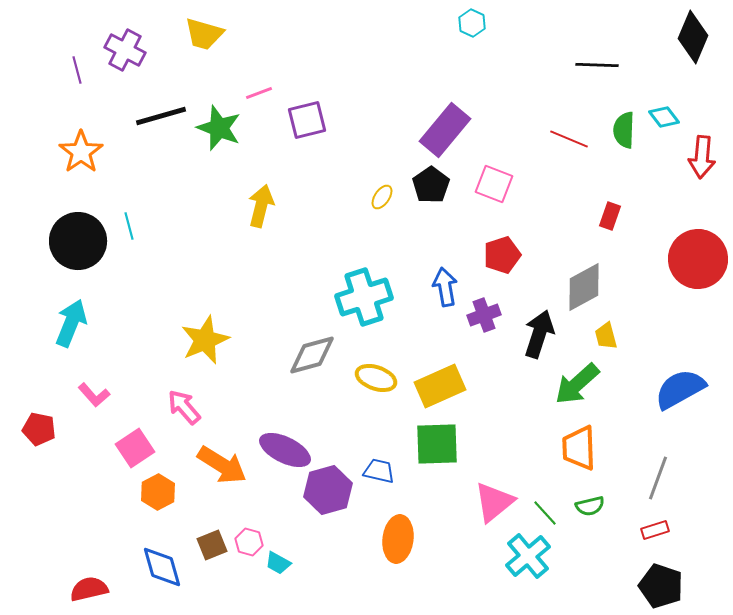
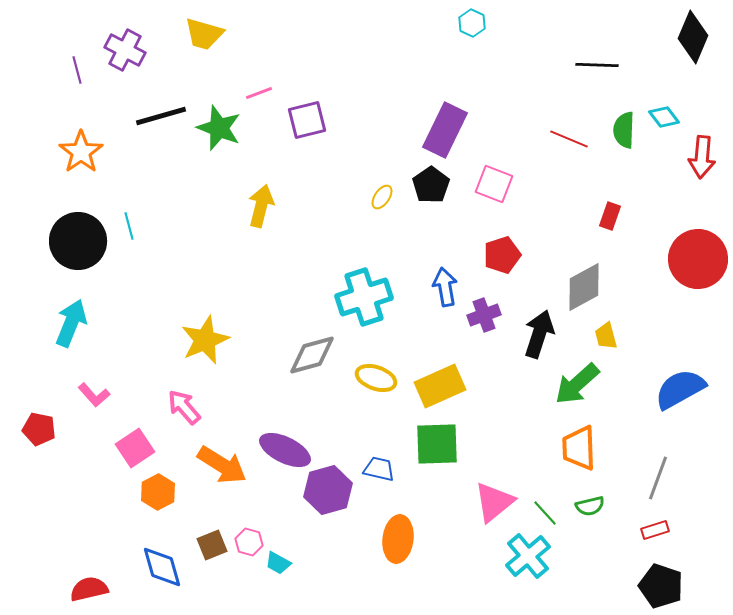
purple rectangle at (445, 130): rotated 14 degrees counterclockwise
blue trapezoid at (379, 471): moved 2 px up
